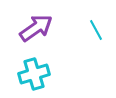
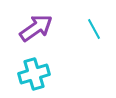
cyan line: moved 2 px left, 1 px up
